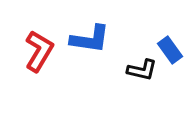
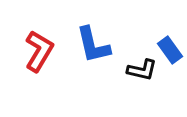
blue L-shape: moved 3 px right, 6 px down; rotated 69 degrees clockwise
